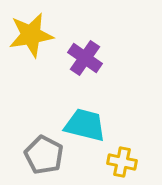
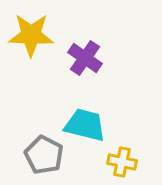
yellow star: rotated 12 degrees clockwise
